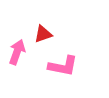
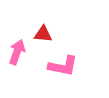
red triangle: rotated 24 degrees clockwise
